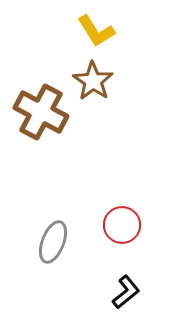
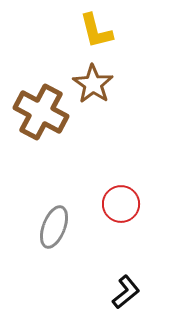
yellow L-shape: rotated 18 degrees clockwise
brown star: moved 3 px down
red circle: moved 1 px left, 21 px up
gray ellipse: moved 1 px right, 15 px up
